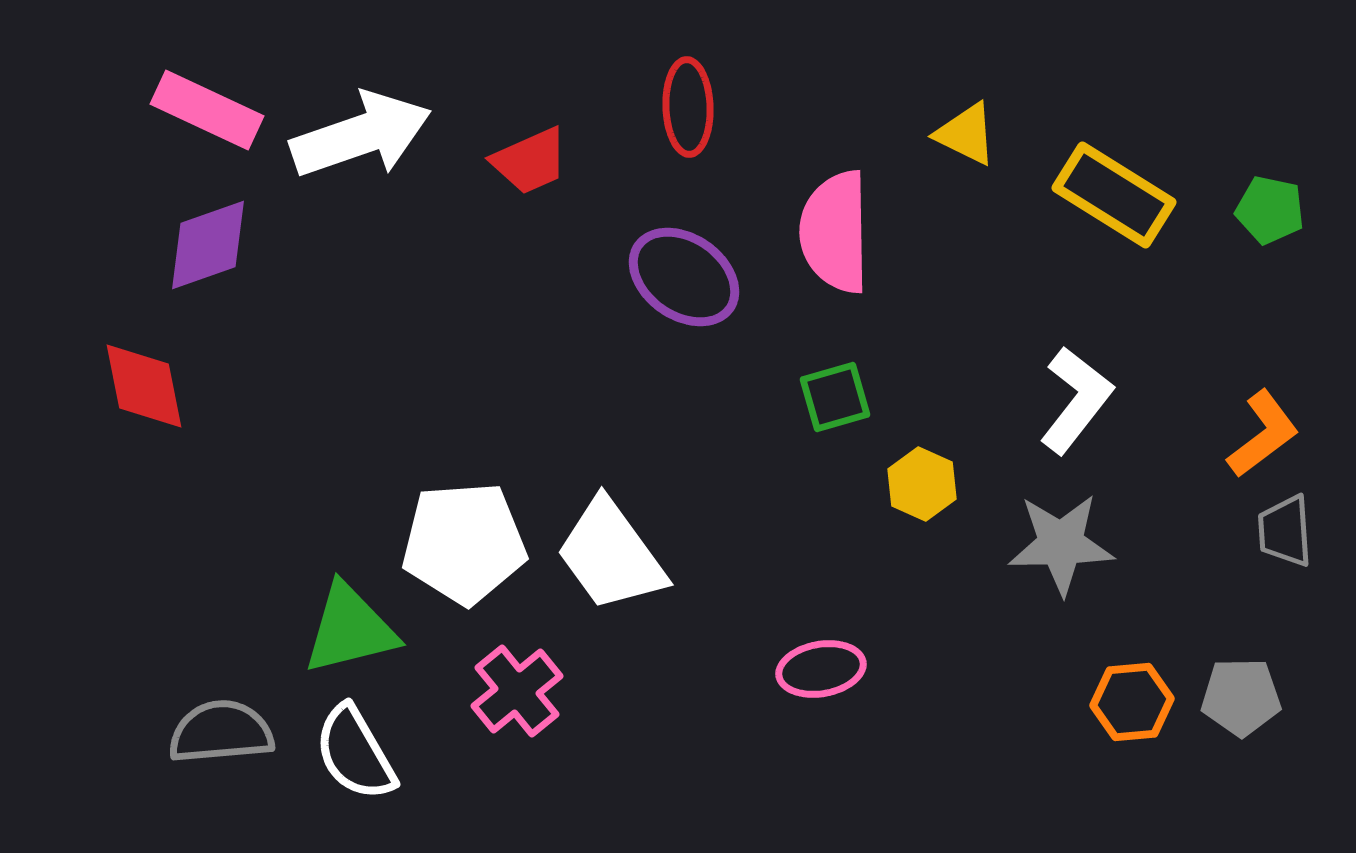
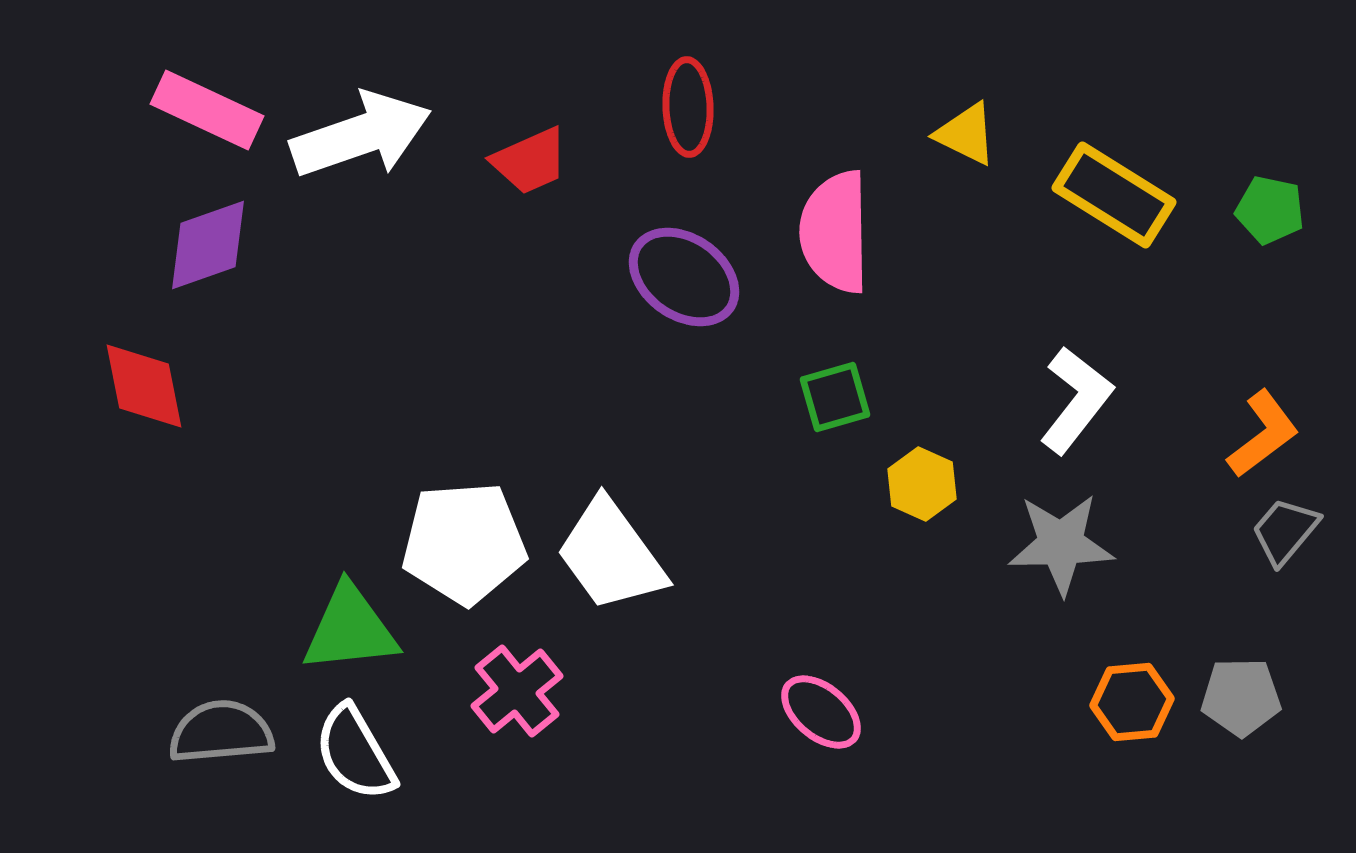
gray trapezoid: rotated 44 degrees clockwise
green triangle: rotated 8 degrees clockwise
pink ellipse: moved 43 px down; rotated 50 degrees clockwise
